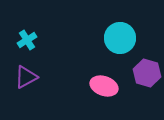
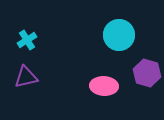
cyan circle: moved 1 px left, 3 px up
purple triangle: rotated 15 degrees clockwise
pink ellipse: rotated 16 degrees counterclockwise
